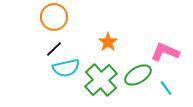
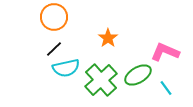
orange star: moved 4 px up
